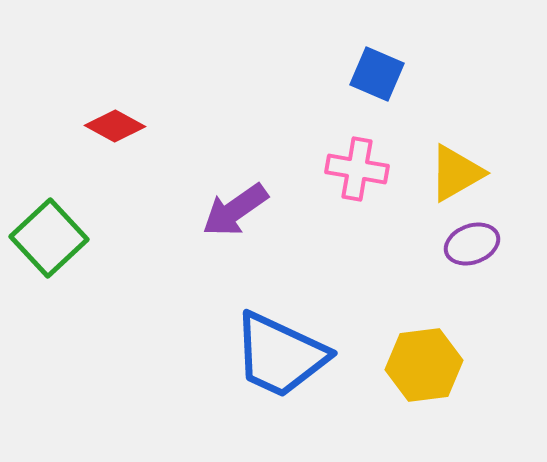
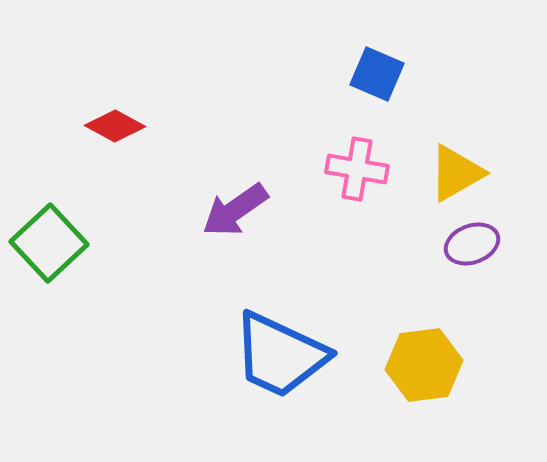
green square: moved 5 px down
